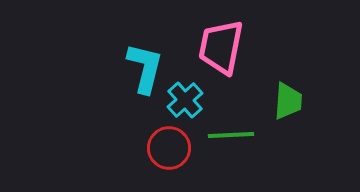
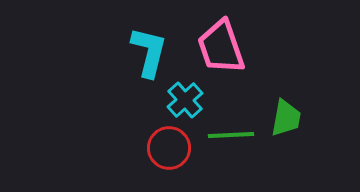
pink trapezoid: rotated 30 degrees counterclockwise
cyan L-shape: moved 4 px right, 16 px up
green trapezoid: moved 2 px left, 17 px down; rotated 6 degrees clockwise
